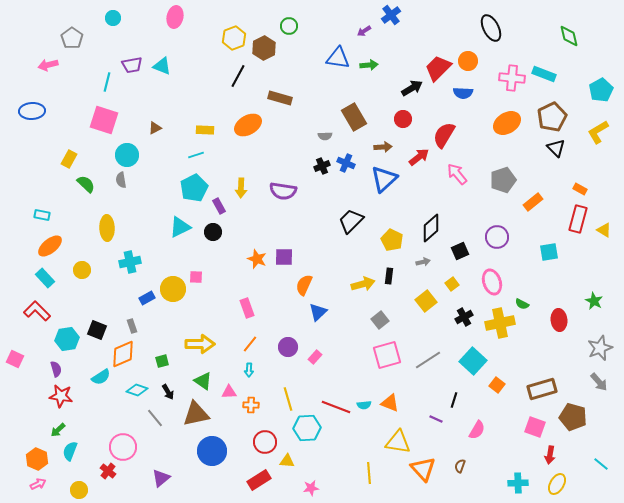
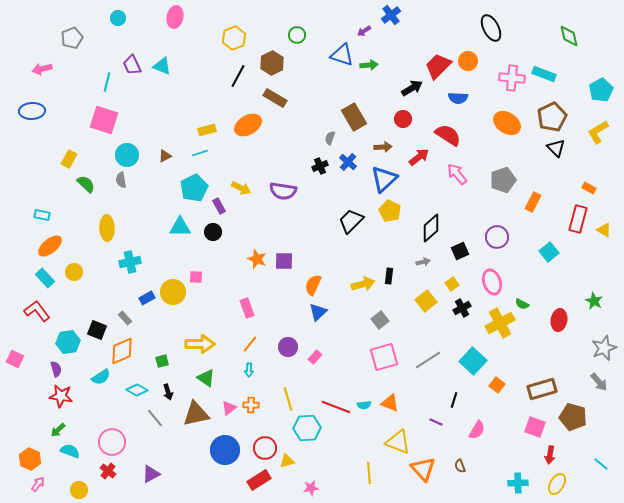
cyan circle at (113, 18): moved 5 px right
green circle at (289, 26): moved 8 px right, 9 px down
gray pentagon at (72, 38): rotated 15 degrees clockwise
brown hexagon at (264, 48): moved 8 px right, 15 px down
blue triangle at (338, 58): moved 4 px right, 3 px up; rotated 10 degrees clockwise
pink arrow at (48, 65): moved 6 px left, 4 px down
purple trapezoid at (132, 65): rotated 75 degrees clockwise
red trapezoid at (438, 68): moved 2 px up
blue semicircle at (463, 93): moved 5 px left, 5 px down
brown rectangle at (280, 98): moved 5 px left; rotated 15 degrees clockwise
orange ellipse at (507, 123): rotated 64 degrees clockwise
brown triangle at (155, 128): moved 10 px right, 28 px down
yellow rectangle at (205, 130): moved 2 px right; rotated 18 degrees counterclockwise
red semicircle at (444, 135): moved 4 px right; rotated 92 degrees clockwise
gray semicircle at (325, 136): moved 5 px right, 2 px down; rotated 112 degrees clockwise
cyan line at (196, 155): moved 4 px right, 2 px up
blue cross at (346, 163): moved 2 px right, 1 px up; rotated 18 degrees clockwise
black cross at (322, 166): moved 2 px left
yellow arrow at (241, 188): rotated 66 degrees counterclockwise
orange rectangle at (580, 189): moved 9 px right, 1 px up
orange rectangle at (533, 202): rotated 24 degrees counterclockwise
cyan triangle at (180, 227): rotated 25 degrees clockwise
yellow pentagon at (392, 240): moved 2 px left, 29 px up
cyan square at (549, 252): rotated 30 degrees counterclockwise
purple square at (284, 257): moved 4 px down
yellow circle at (82, 270): moved 8 px left, 2 px down
orange semicircle at (304, 285): moved 9 px right
yellow circle at (173, 289): moved 3 px down
red L-shape at (37, 311): rotated 8 degrees clockwise
black cross at (464, 317): moved 2 px left, 9 px up
red ellipse at (559, 320): rotated 15 degrees clockwise
yellow cross at (500, 323): rotated 16 degrees counterclockwise
gray rectangle at (132, 326): moved 7 px left, 8 px up; rotated 24 degrees counterclockwise
cyan hexagon at (67, 339): moved 1 px right, 3 px down
gray star at (600, 348): moved 4 px right
orange diamond at (123, 354): moved 1 px left, 3 px up
pink square at (387, 355): moved 3 px left, 2 px down
green triangle at (203, 381): moved 3 px right, 3 px up
cyan diamond at (137, 390): rotated 10 degrees clockwise
black arrow at (168, 392): rotated 14 degrees clockwise
pink triangle at (229, 392): moved 16 px down; rotated 35 degrees counterclockwise
purple line at (436, 419): moved 3 px down
red circle at (265, 442): moved 6 px down
yellow triangle at (398, 442): rotated 12 degrees clockwise
pink circle at (123, 447): moved 11 px left, 5 px up
cyan semicircle at (70, 451): rotated 90 degrees clockwise
blue circle at (212, 451): moved 13 px right, 1 px up
orange hexagon at (37, 459): moved 7 px left
yellow triangle at (287, 461): rotated 21 degrees counterclockwise
brown semicircle at (460, 466): rotated 40 degrees counterclockwise
purple triangle at (161, 478): moved 10 px left, 4 px up; rotated 12 degrees clockwise
pink arrow at (38, 484): rotated 28 degrees counterclockwise
